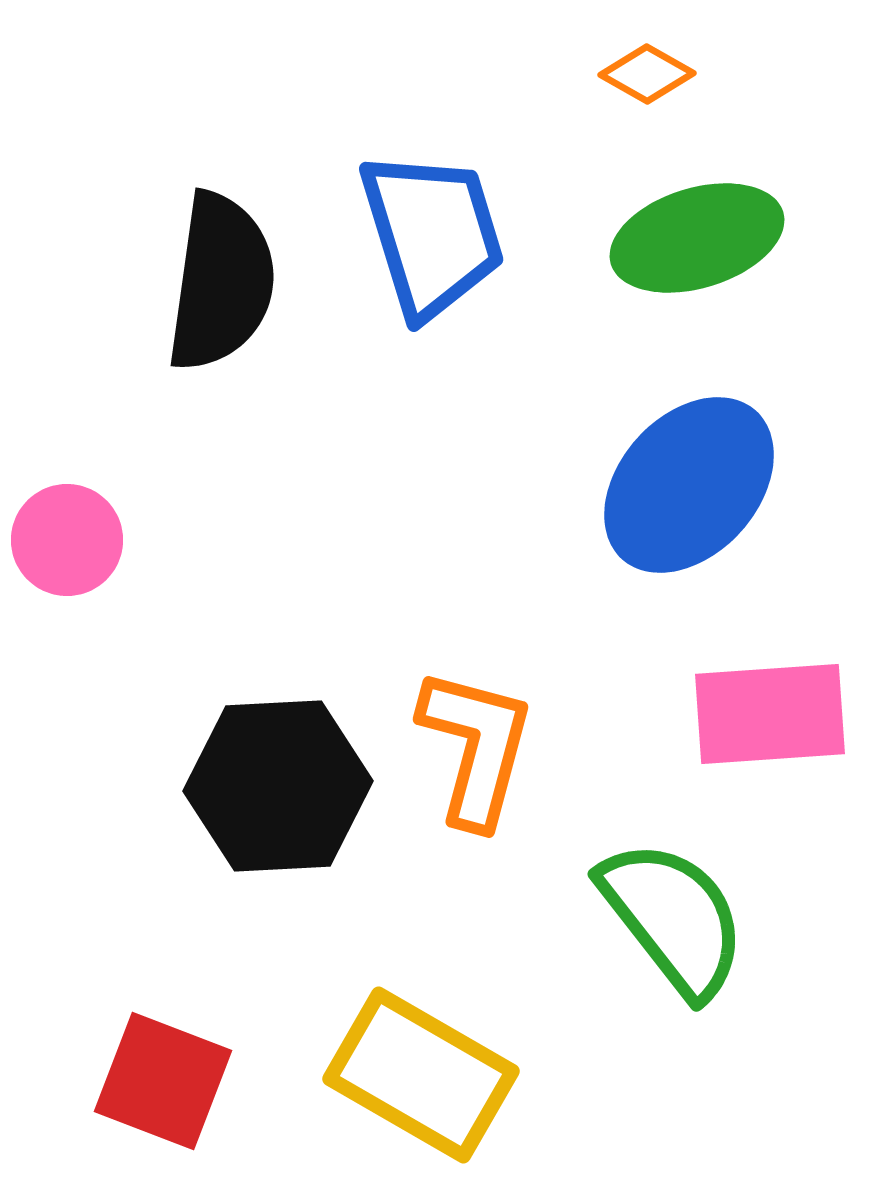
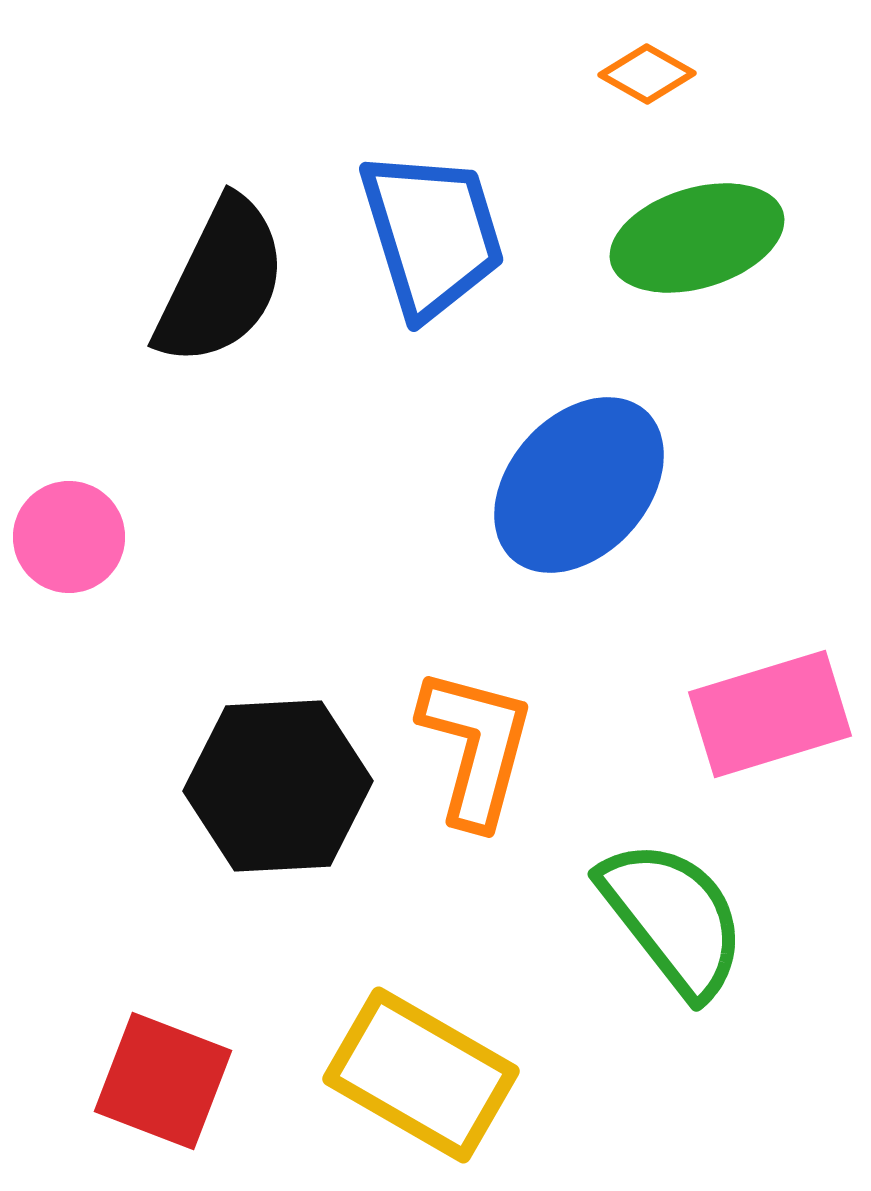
black semicircle: rotated 18 degrees clockwise
blue ellipse: moved 110 px left
pink circle: moved 2 px right, 3 px up
pink rectangle: rotated 13 degrees counterclockwise
